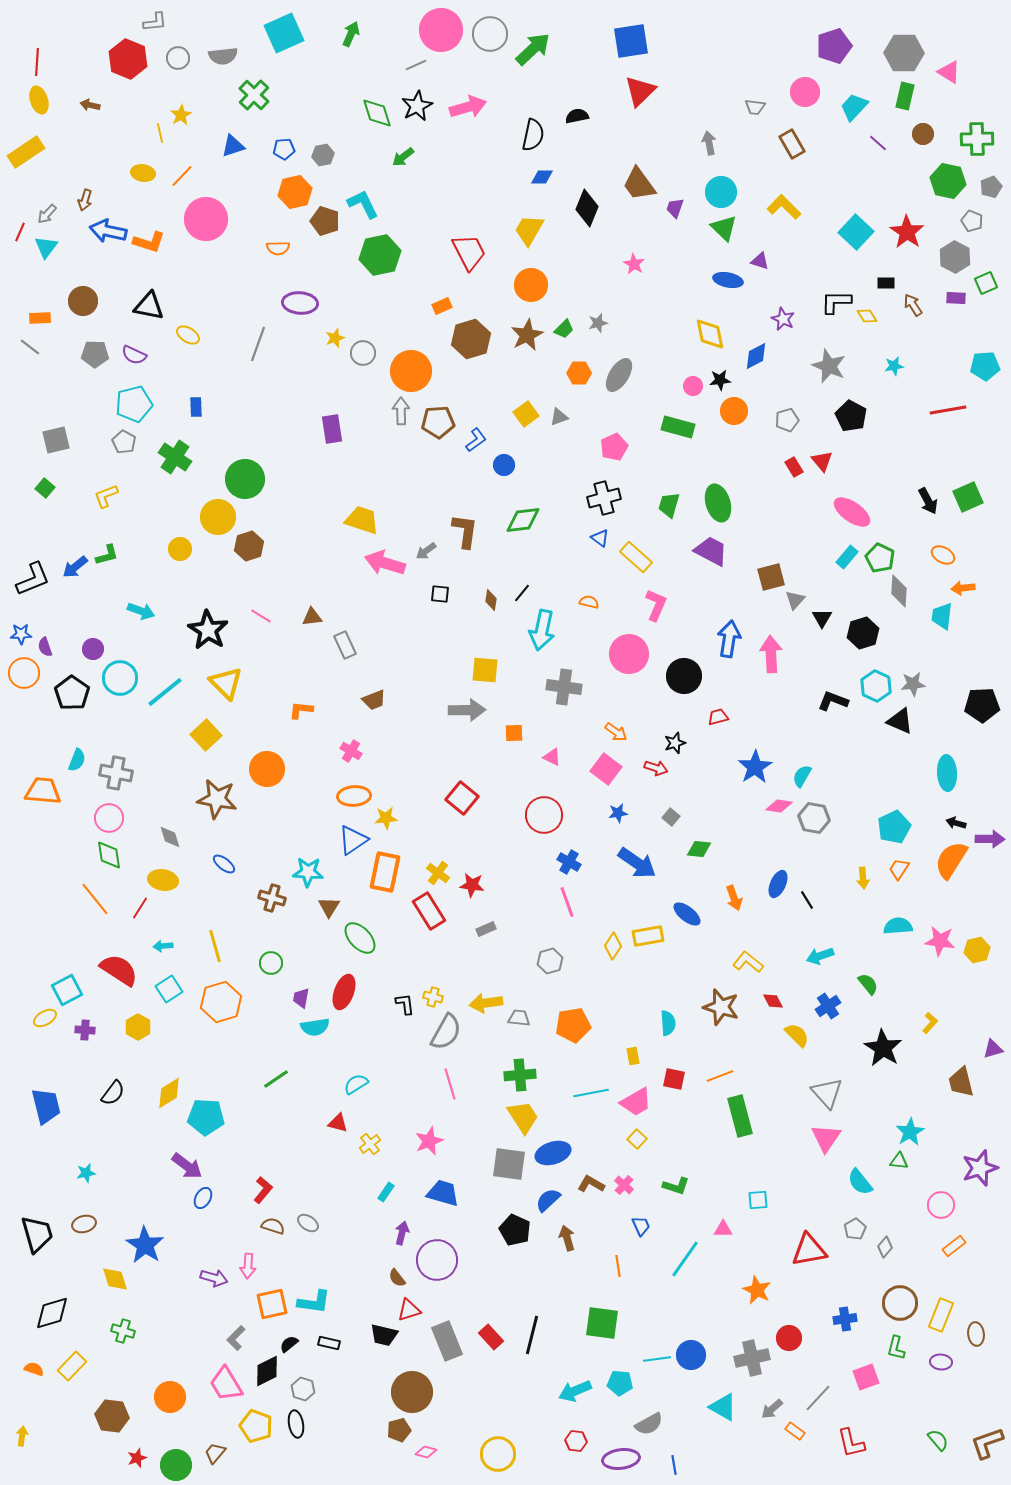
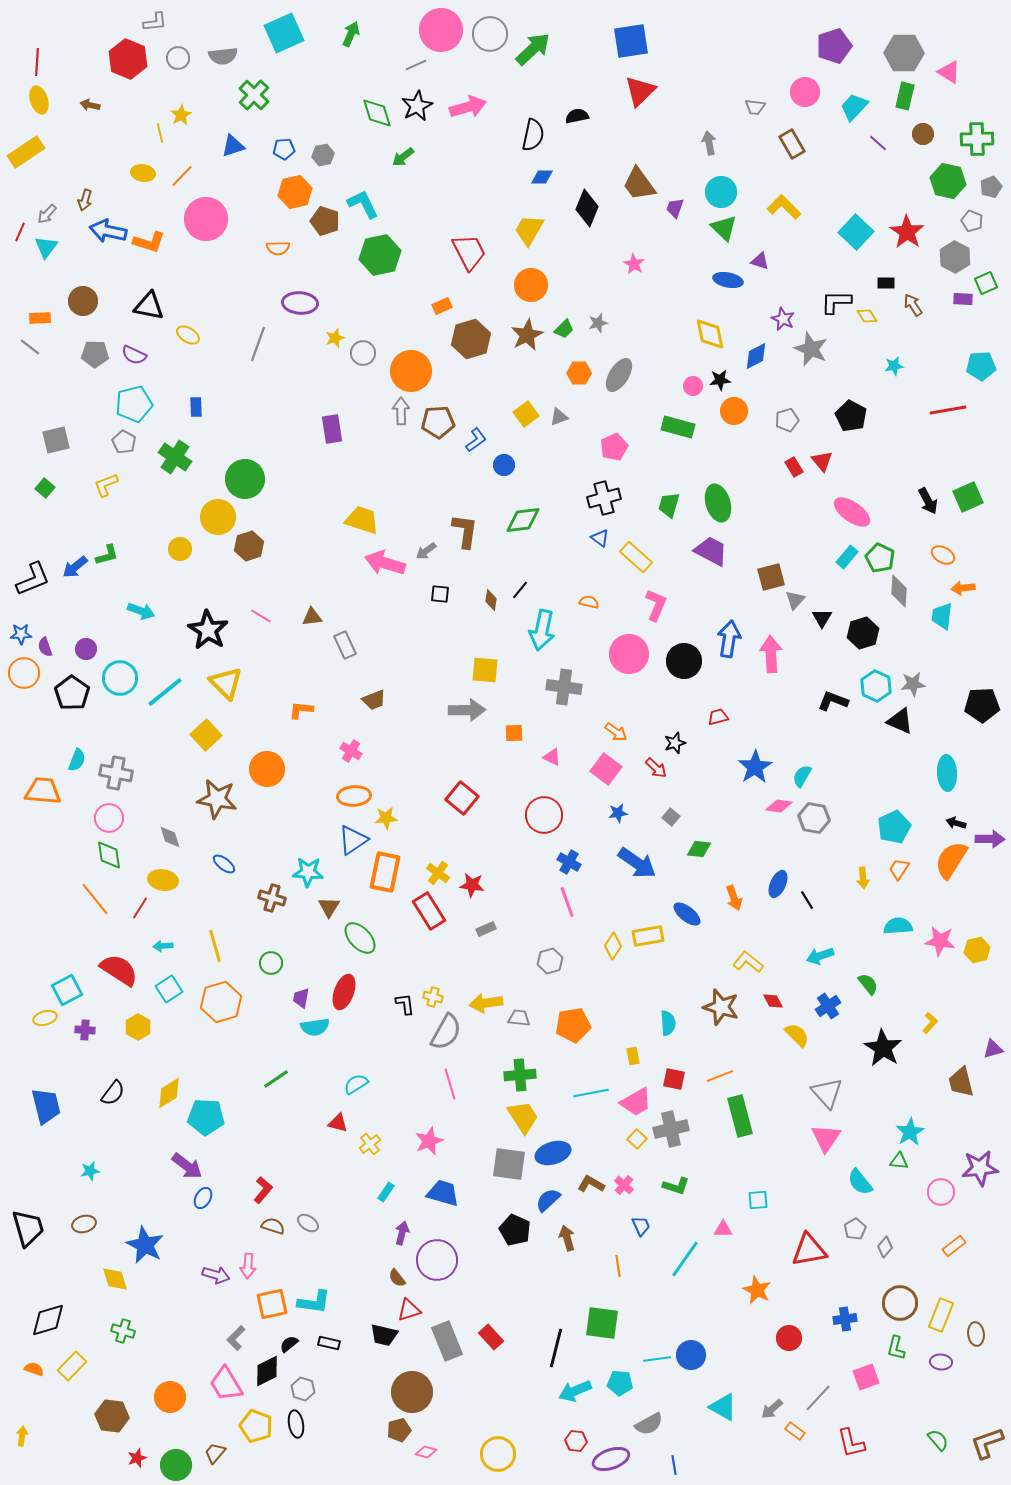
purple rectangle at (956, 298): moved 7 px right, 1 px down
gray star at (829, 366): moved 18 px left, 17 px up
cyan pentagon at (985, 366): moved 4 px left
yellow L-shape at (106, 496): moved 11 px up
black line at (522, 593): moved 2 px left, 3 px up
purple circle at (93, 649): moved 7 px left
black circle at (684, 676): moved 15 px up
red arrow at (656, 768): rotated 25 degrees clockwise
yellow ellipse at (45, 1018): rotated 15 degrees clockwise
purple star at (980, 1168): rotated 12 degrees clockwise
cyan star at (86, 1173): moved 4 px right, 2 px up
pink circle at (941, 1205): moved 13 px up
black trapezoid at (37, 1234): moved 9 px left, 6 px up
blue star at (145, 1245): rotated 6 degrees counterclockwise
purple arrow at (214, 1278): moved 2 px right, 3 px up
black diamond at (52, 1313): moved 4 px left, 7 px down
black line at (532, 1335): moved 24 px right, 13 px down
gray cross at (752, 1358): moved 81 px left, 229 px up
purple ellipse at (621, 1459): moved 10 px left; rotated 12 degrees counterclockwise
